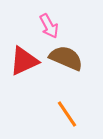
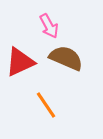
red triangle: moved 4 px left, 1 px down
orange line: moved 21 px left, 9 px up
